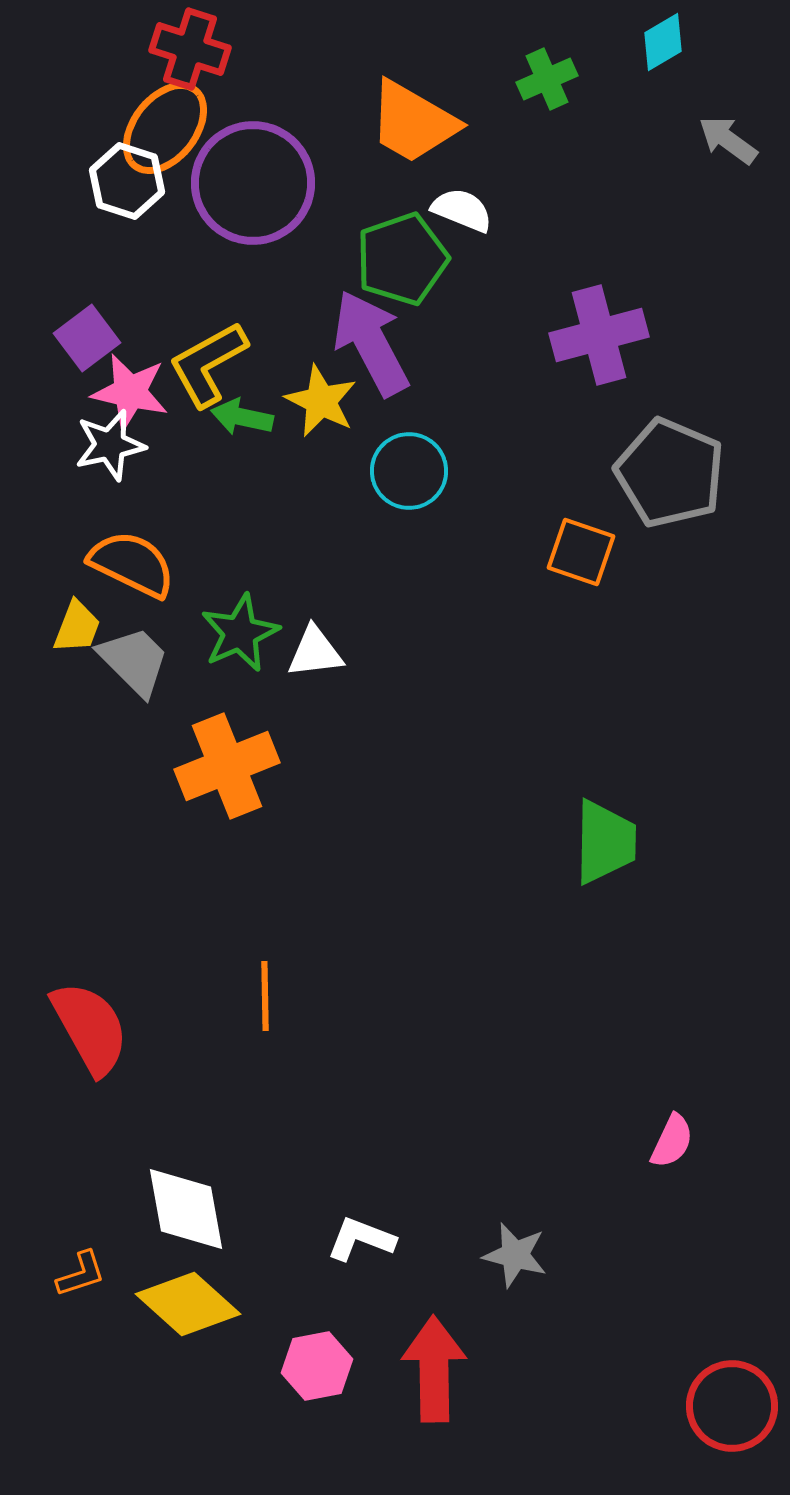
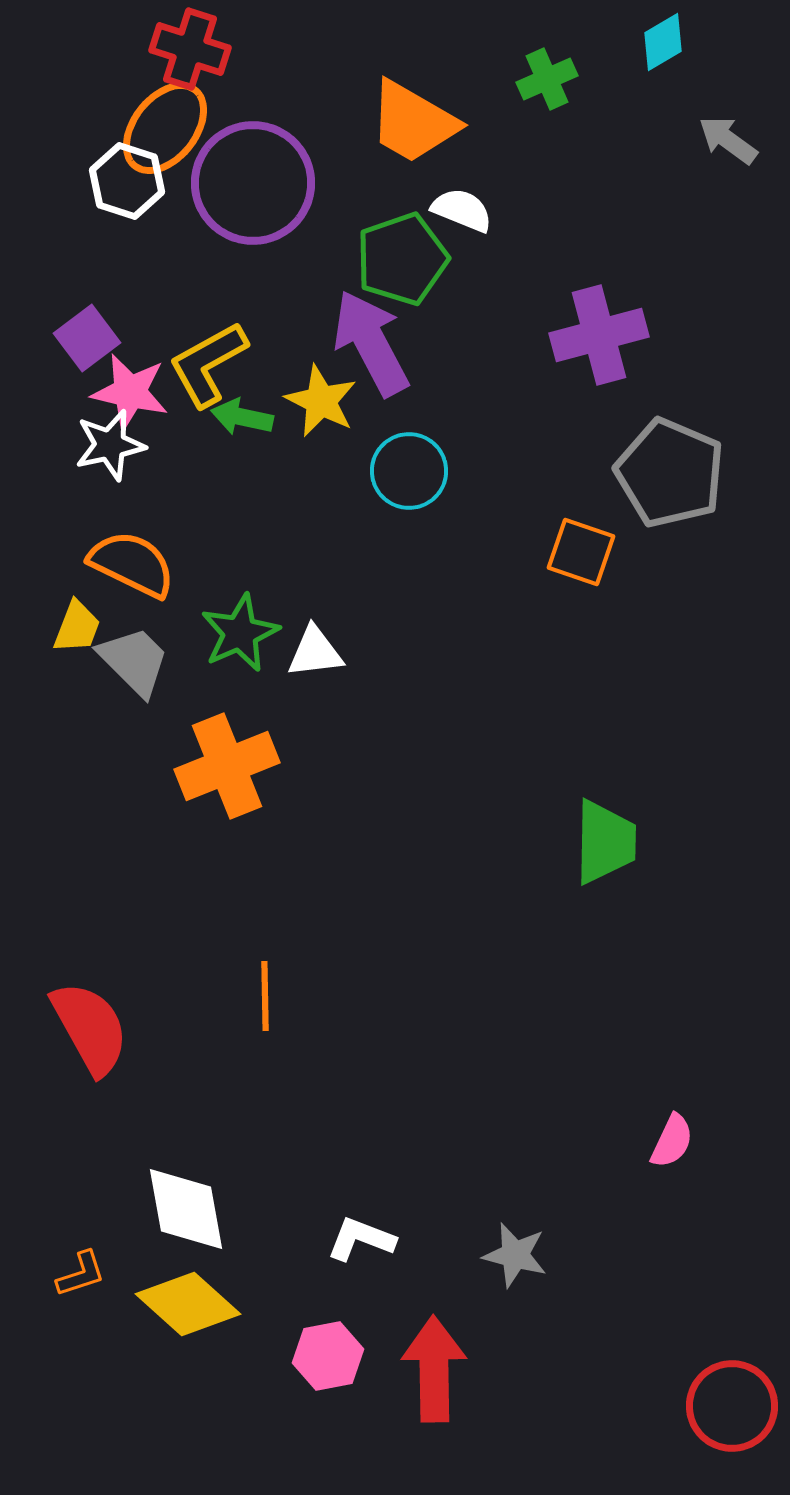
pink hexagon: moved 11 px right, 10 px up
